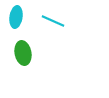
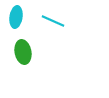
green ellipse: moved 1 px up
